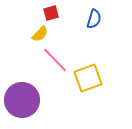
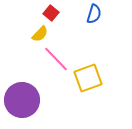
red square: rotated 35 degrees counterclockwise
blue semicircle: moved 5 px up
pink line: moved 1 px right, 1 px up
